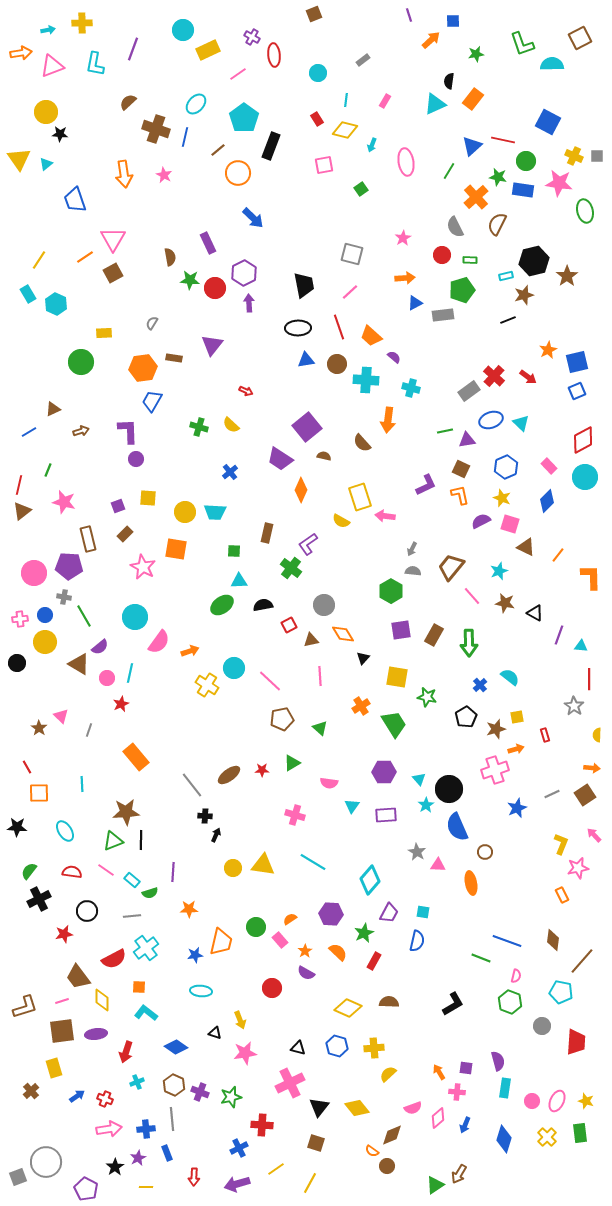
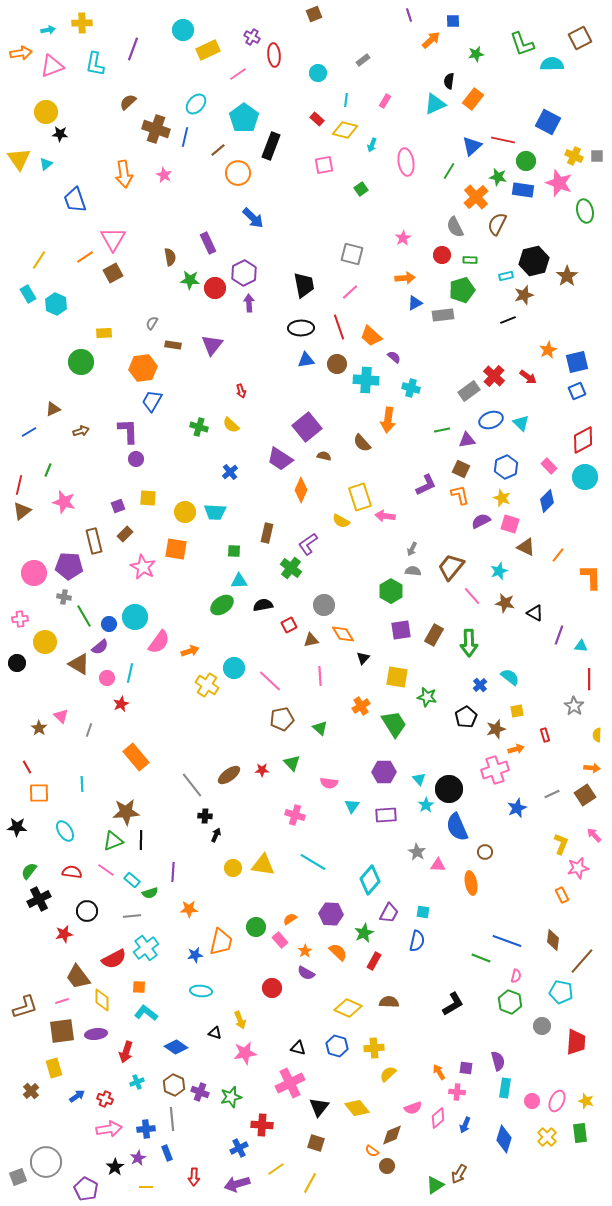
red rectangle at (317, 119): rotated 16 degrees counterclockwise
pink star at (559, 183): rotated 12 degrees clockwise
black ellipse at (298, 328): moved 3 px right
brown rectangle at (174, 358): moved 1 px left, 13 px up
red arrow at (246, 391): moved 5 px left; rotated 48 degrees clockwise
green line at (445, 431): moved 3 px left, 1 px up
brown rectangle at (88, 539): moved 6 px right, 2 px down
blue circle at (45, 615): moved 64 px right, 9 px down
yellow square at (517, 717): moved 6 px up
green triangle at (292, 763): rotated 42 degrees counterclockwise
